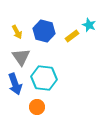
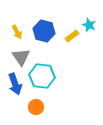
cyan hexagon: moved 2 px left, 2 px up
orange circle: moved 1 px left
